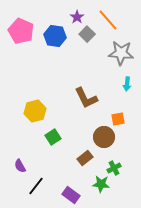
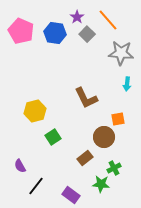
blue hexagon: moved 3 px up
